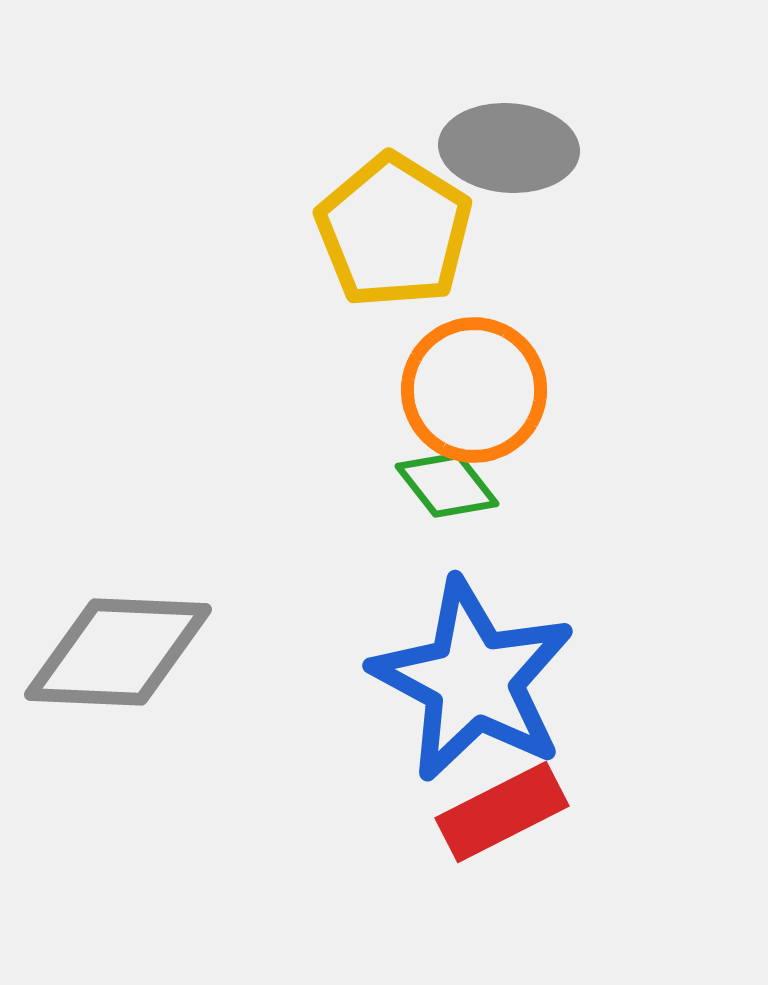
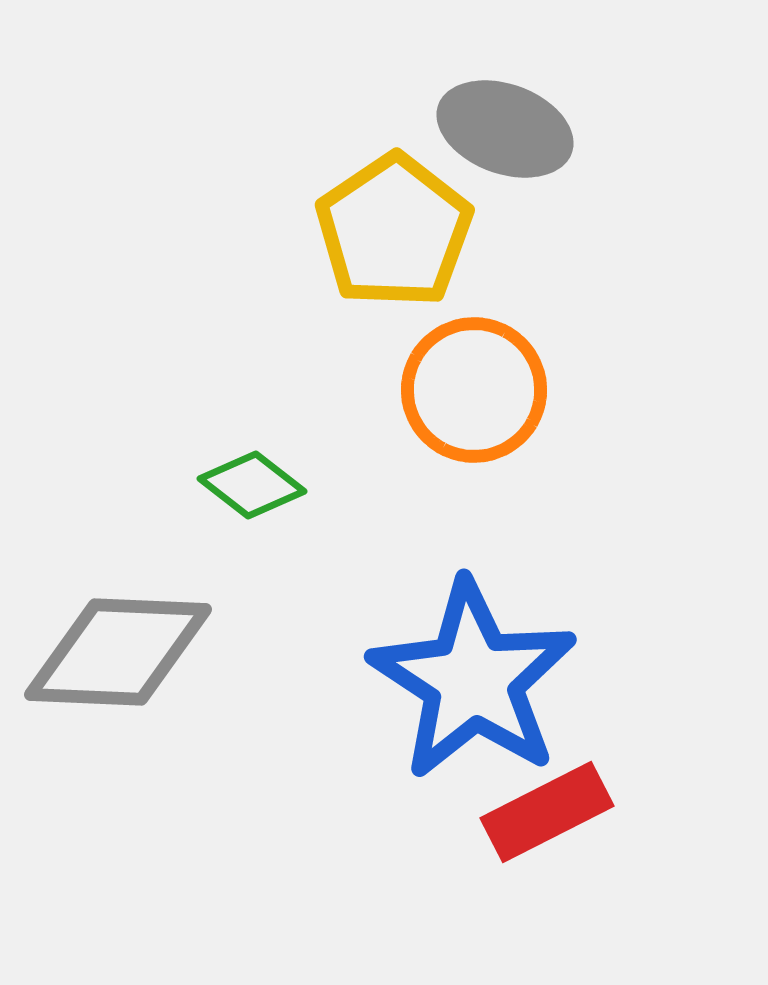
gray ellipse: moved 4 px left, 19 px up; rotated 16 degrees clockwise
yellow pentagon: rotated 6 degrees clockwise
green diamond: moved 195 px left; rotated 14 degrees counterclockwise
blue star: rotated 5 degrees clockwise
red rectangle: moved 45 px right
